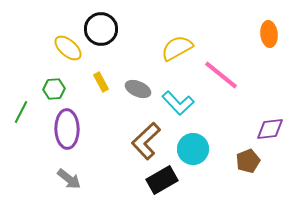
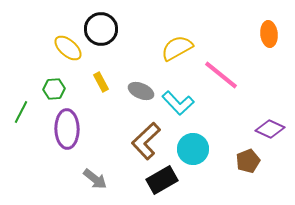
gray ellipse: moved 3 px right, 2 px down
purple diamond: rotated 32 degrees clockwise
gray arrow: moved 26 px right
